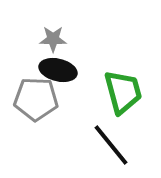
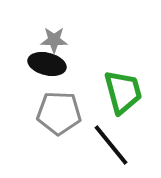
gray star: moved 1 px right, 1 px down
black ellipse: moved 11 px left, 6 px up
gray pentagon: moved 23 px right, 14 px down
